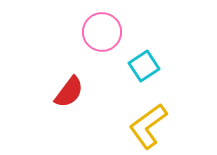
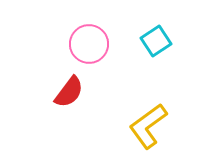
pink circle: moved 13 px left, 12 px down
cyan square: moved 12 px right, 25 px up
